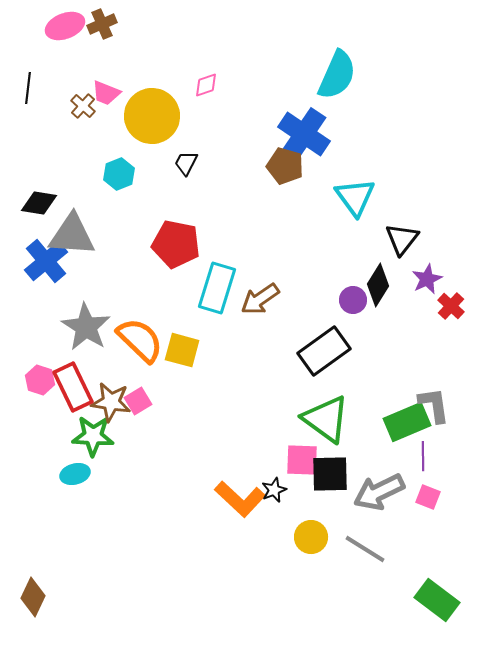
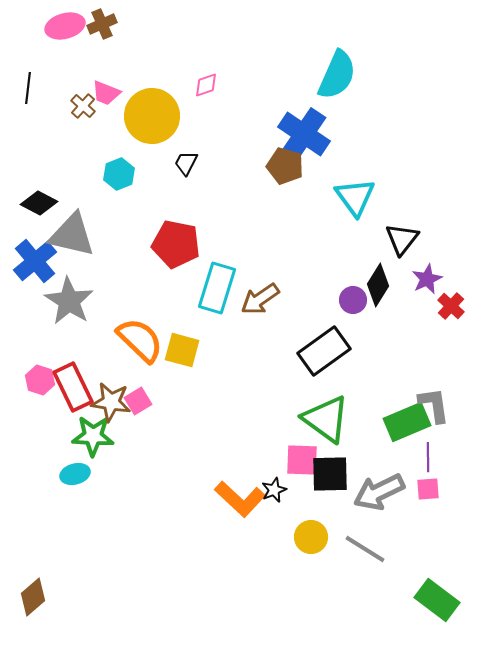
pink ellipse at (65, 26): rotated 6 degrees clockwise
black diamond at (39, 203): rotated 18 degrees clockwise
gray triangle at (72, 235): rotated 9 degrees clockwise
blue cross at (46, 261): moved 11 px left
gray star at (86, 327): moved 17 px left, 26 px up
purple line at (423, 456): moved 5 px right, 1 px down
pink square at (428, 497): moved 8 px up; rotated 25 degrees counterclockwise
brown diamond at (33, 597): rotated 24 degrees clockwise
